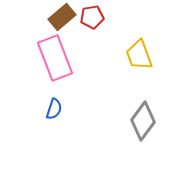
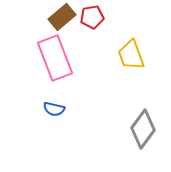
yellow trapezoid: moved 8 px left
blue semicircle: rotated 85 degrees clockwise
gray diamond: moved 8 px down
